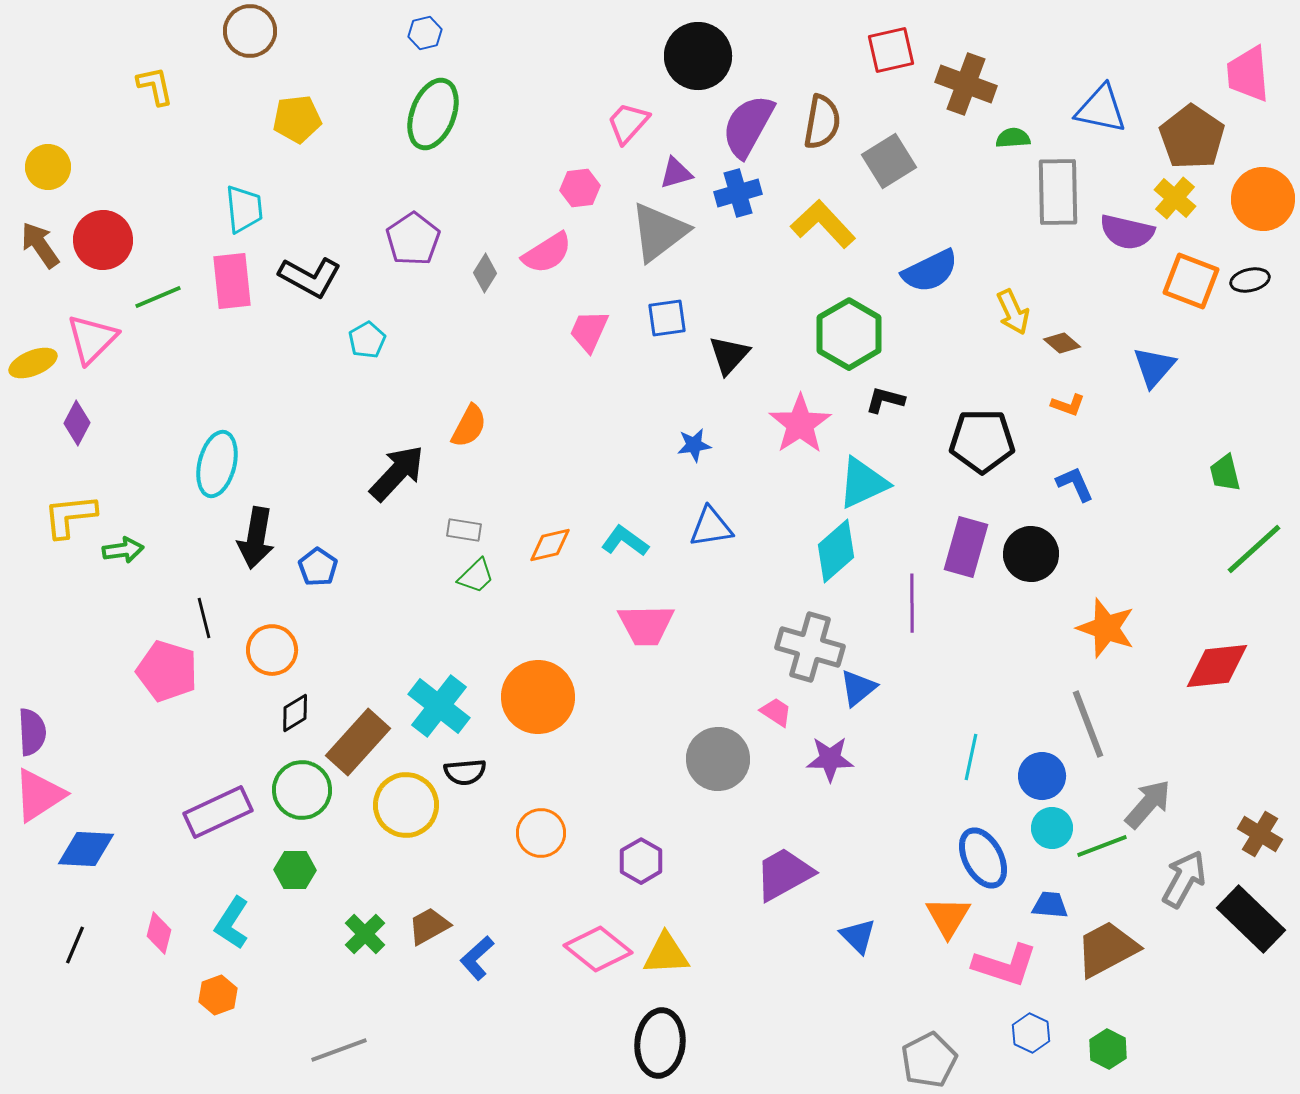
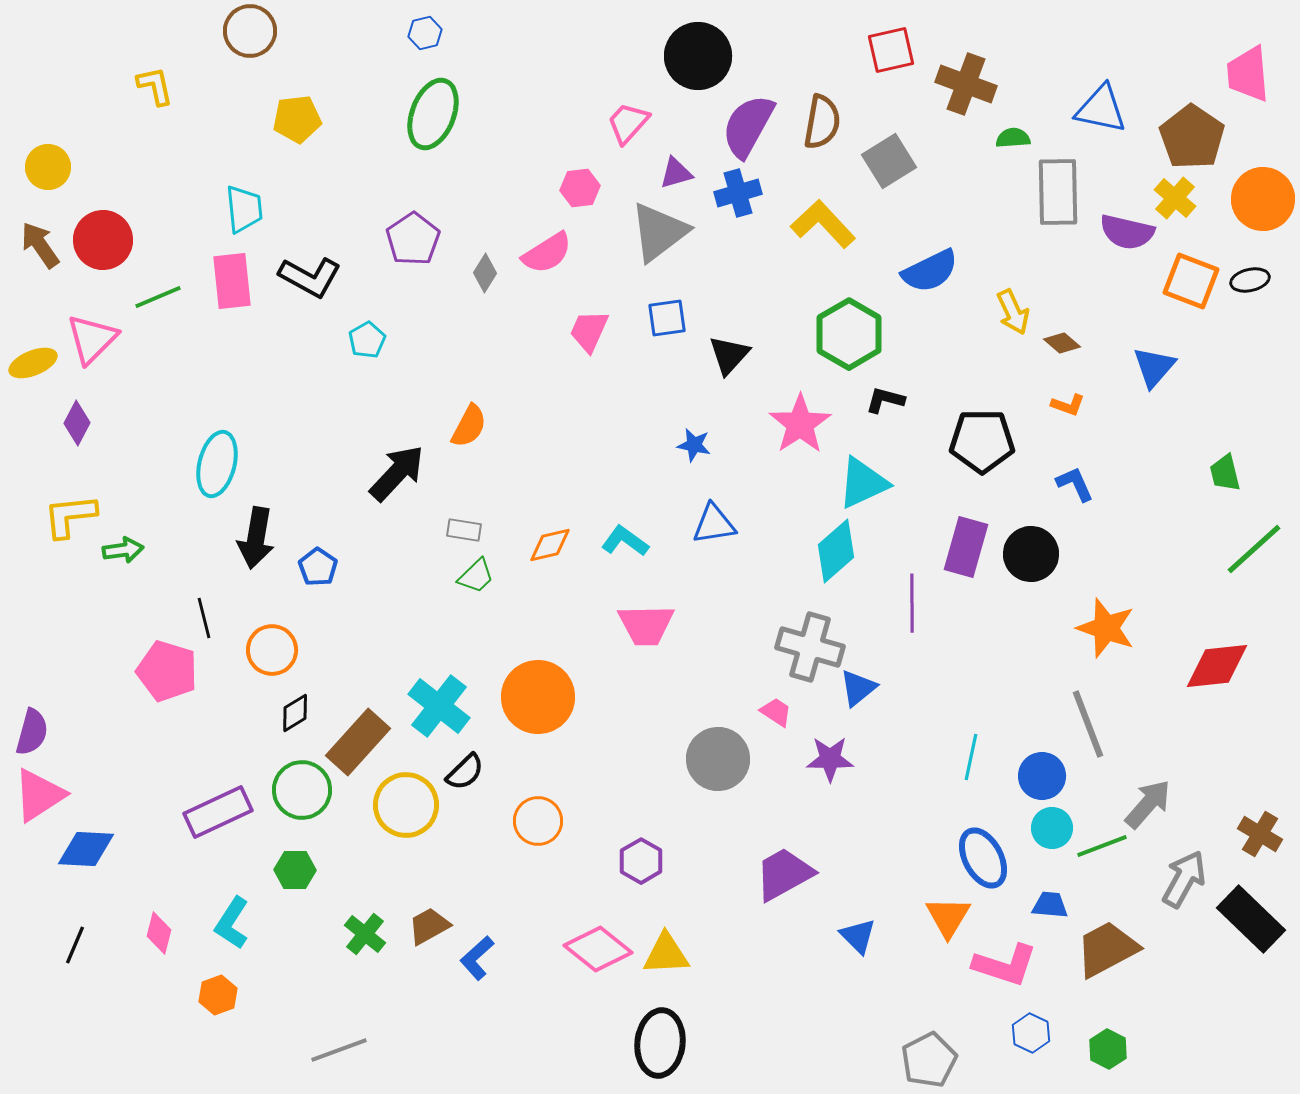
blue star at (694, 445): rotated 20 degrees clockwise
blue triangle at (711, 527): moved 3 px right, 3 px up
purple semicircle at (32, 732): rotated 18 degrees clockwise
black semicircle at (465, 772): rotated 39 degrees counterclockwise
orange circle at (541, 833): moved 3 px left, 12 px up
green cross at (365, 934): rotated 6 degrees counterclockwise
